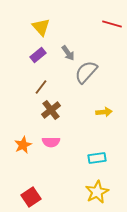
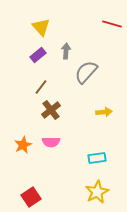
gray arrow: moved 2 px left, 2 px up; rotated 140 degrees counterclockwise
